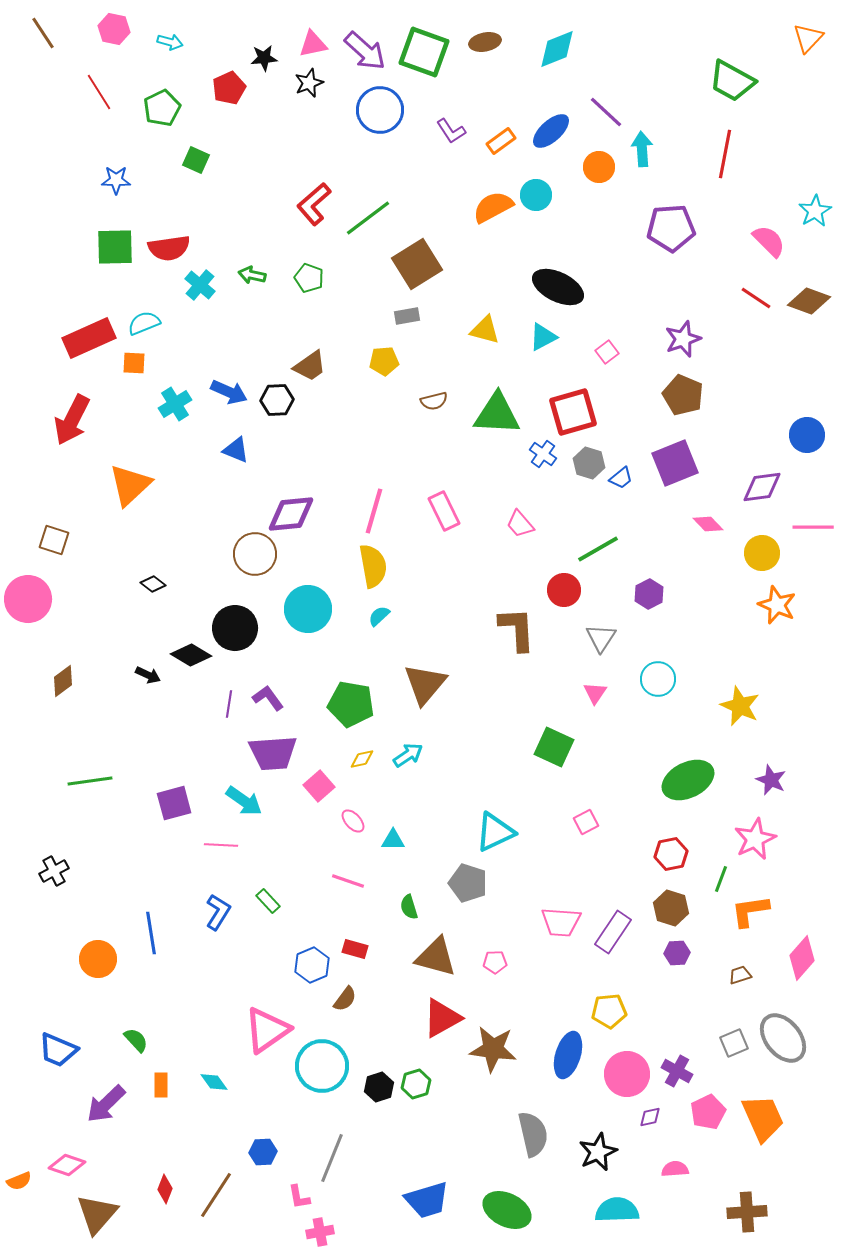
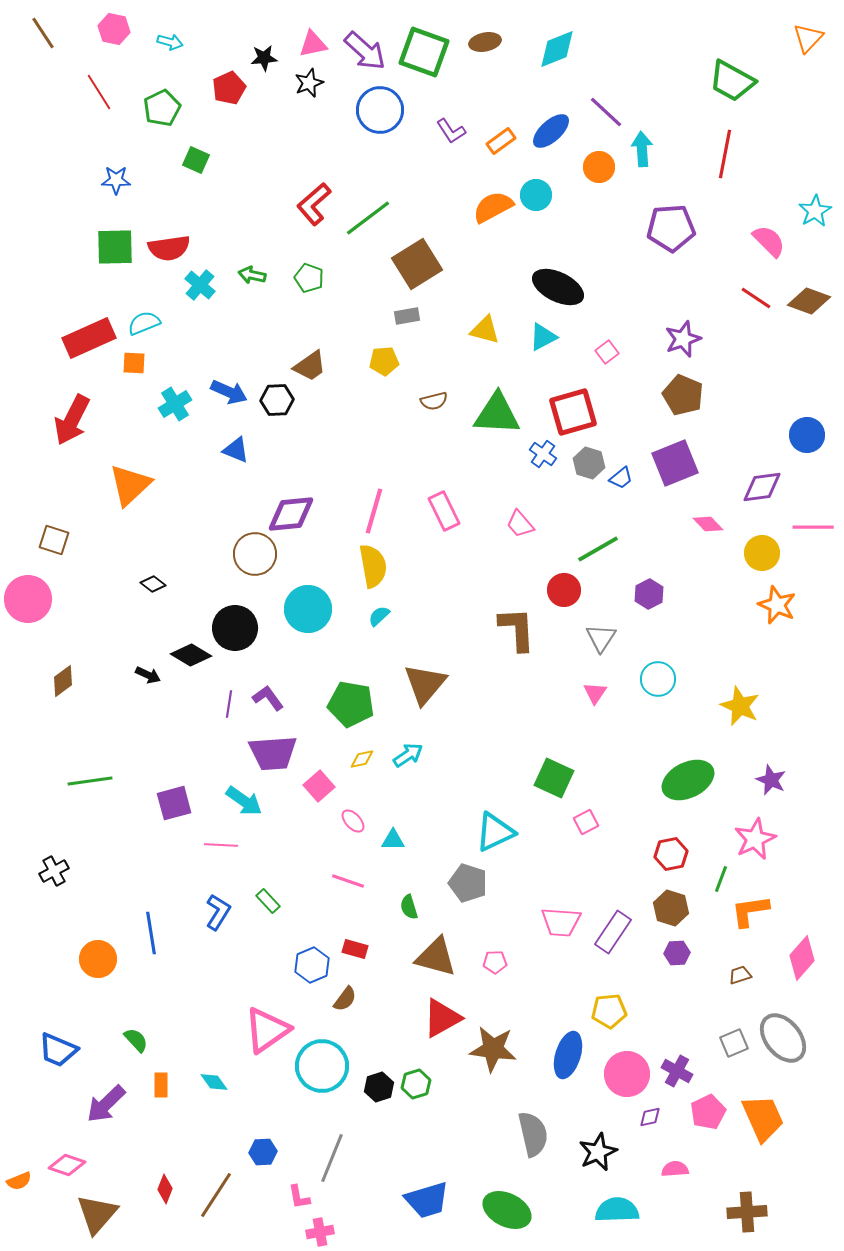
green square at (554, 747): moved 31 px down
